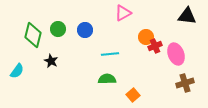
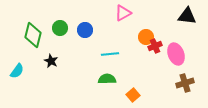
green circle: moved 2 px right, 1 px up
